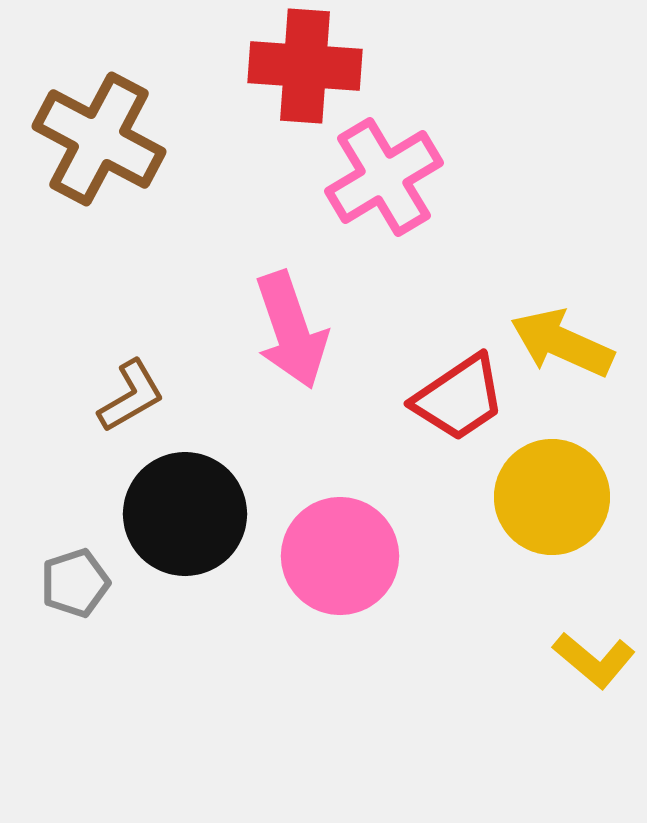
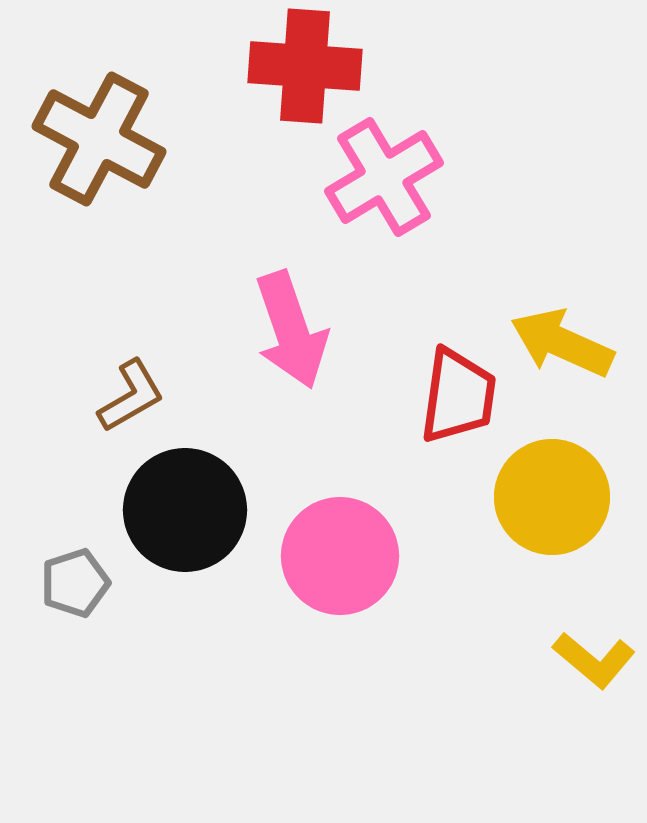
red trapezoid: moved 1 px left, 2 px up; rotated 48 degrees counterclockwise
black circle: moved 4 px up
